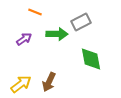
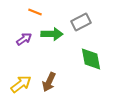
green arrow: moved 5 px left
